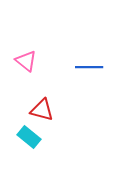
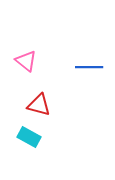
red triangle: moved 3 px left, 5 px up
cyan rectangle: rotated 10 degrees counterclockwise
